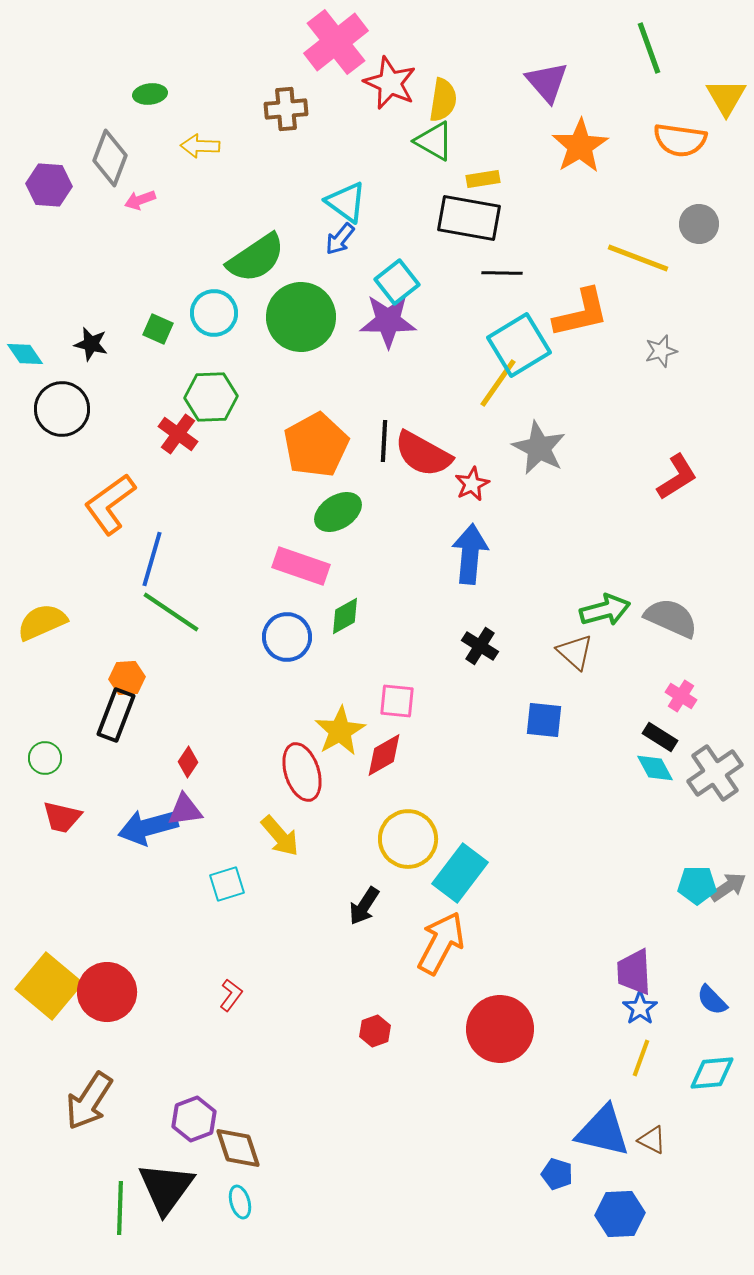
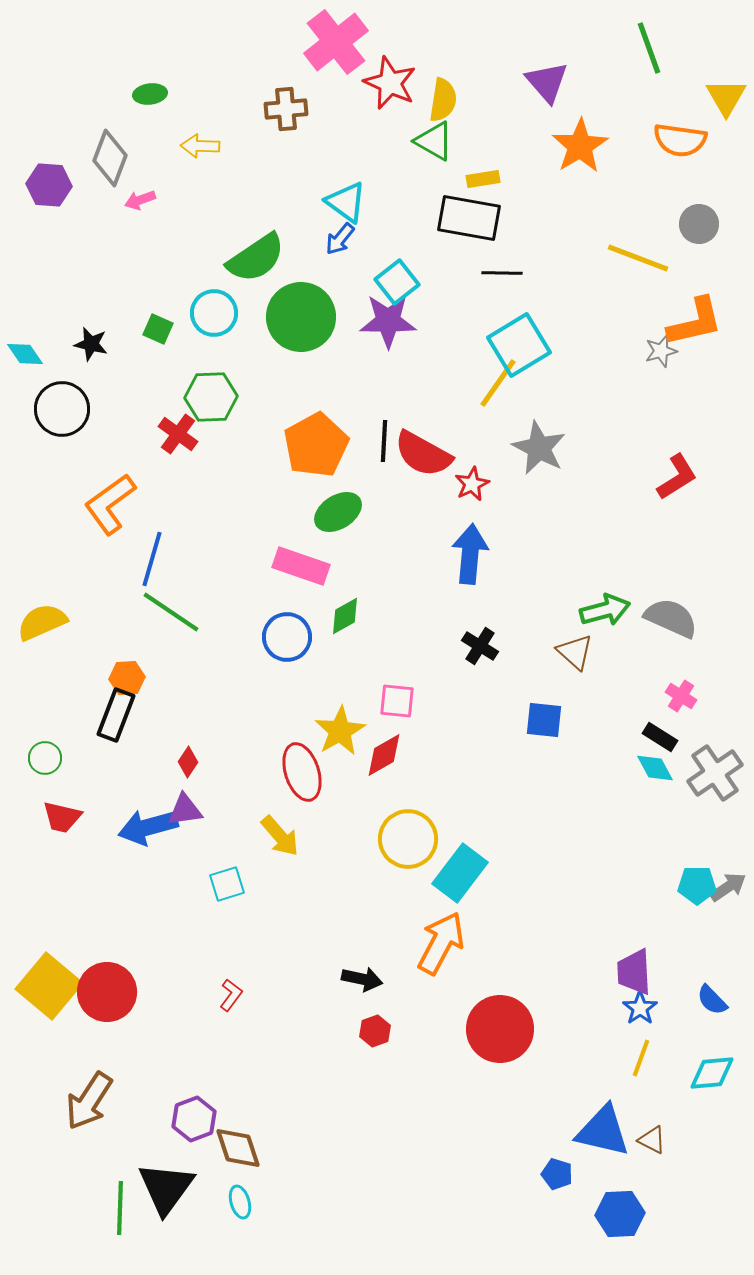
orange L-shape at (581, 313): moved 114 px right, 9 px down
black arrow at (364, 906): moved 2 px left, 73 px down; rotated 111 degrees counterclockwise
